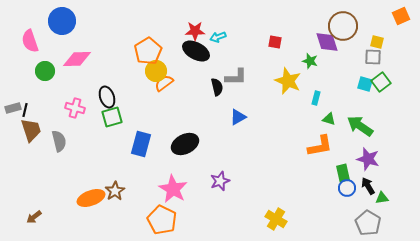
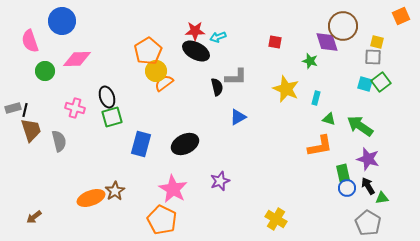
yellow star at (288, 81): moved 2 px left, 8 px down
